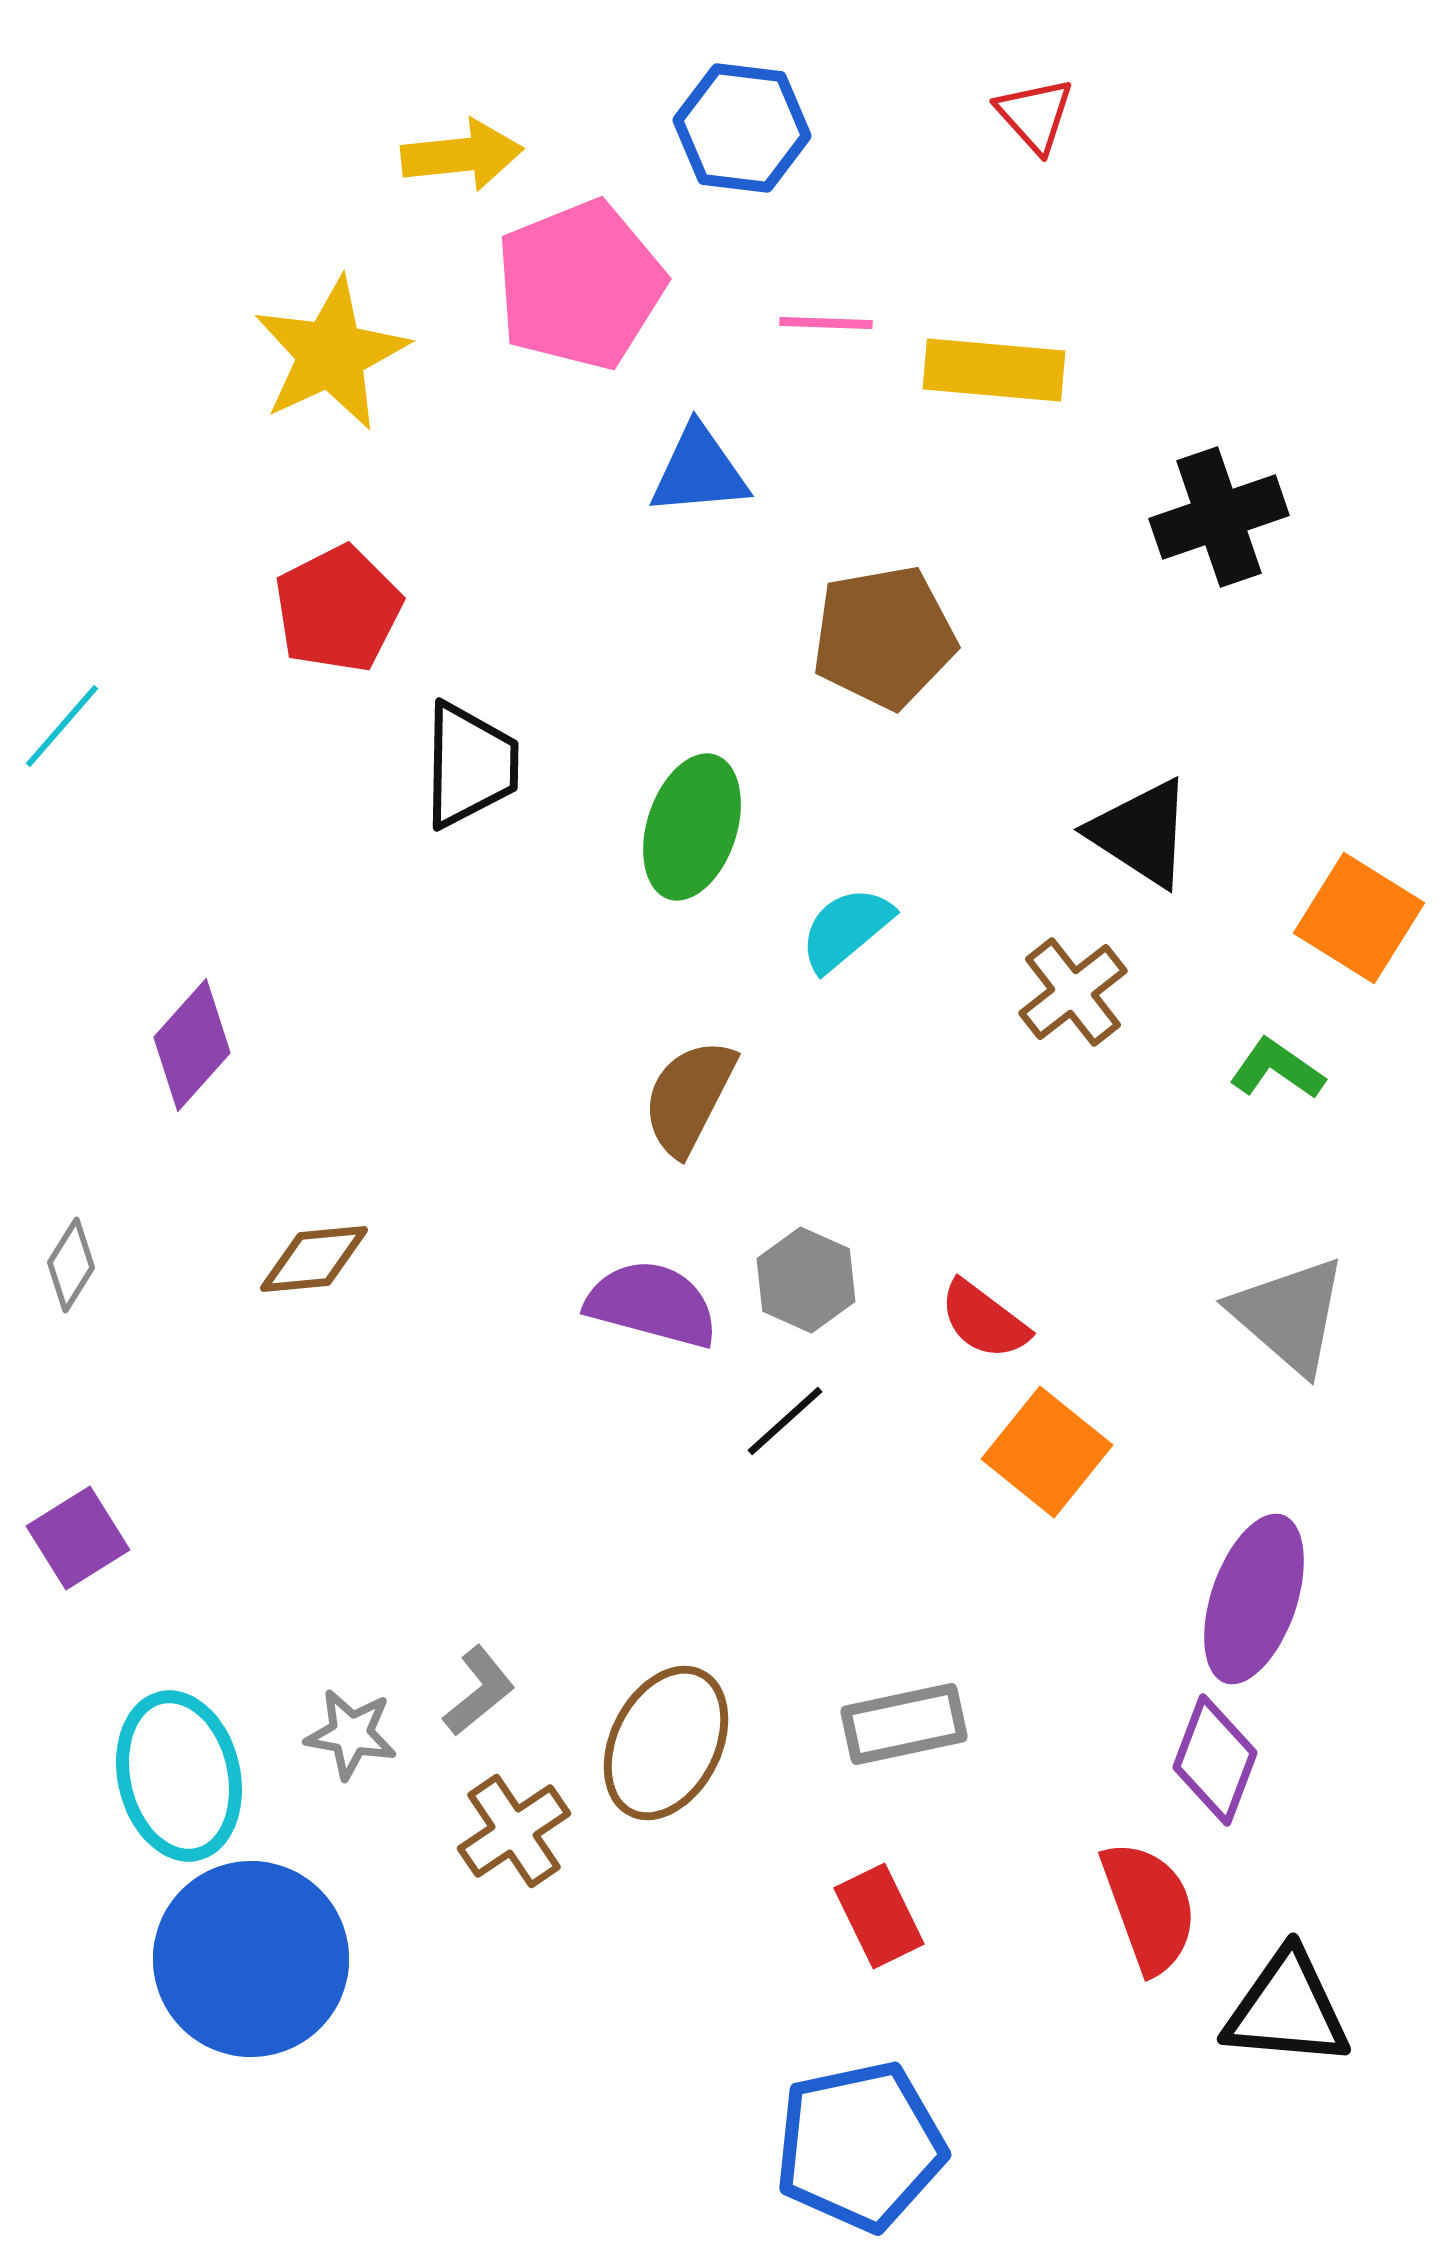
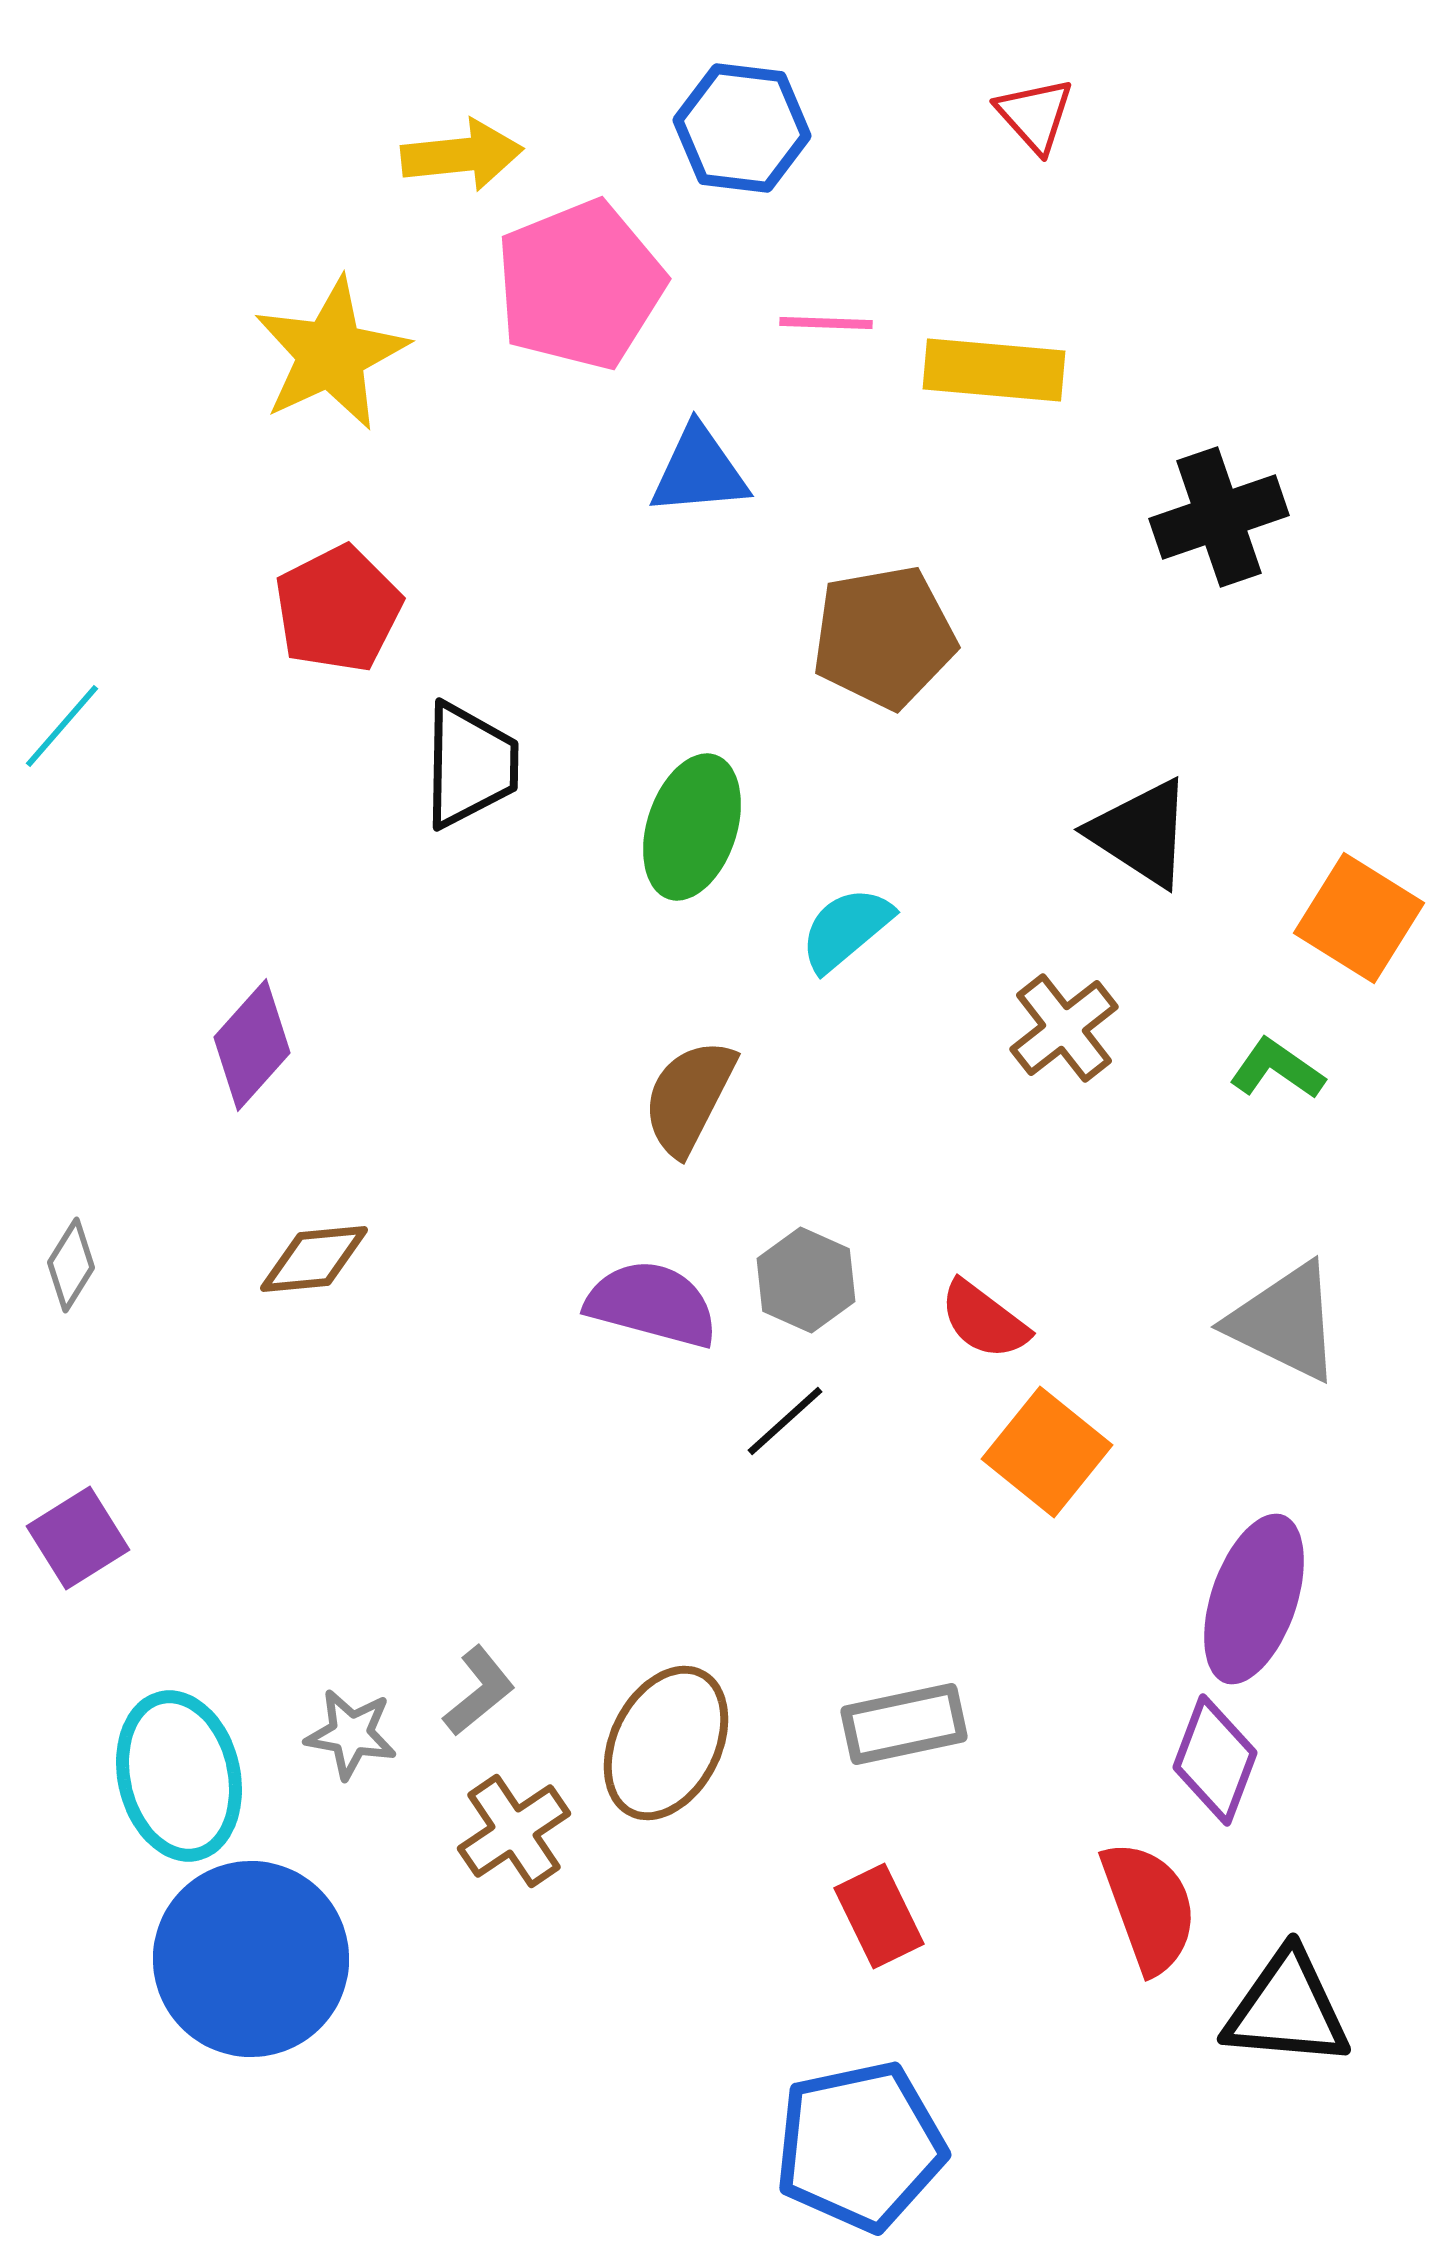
brown cross at (1073, 992): moved 9 px left, 36 px down
purple diamond at (192, 1045): moved 60 px right
gray triangle at (1289, 1315): moved 4 px left, 7 px down; rotated 15 degrees counterclockwise
